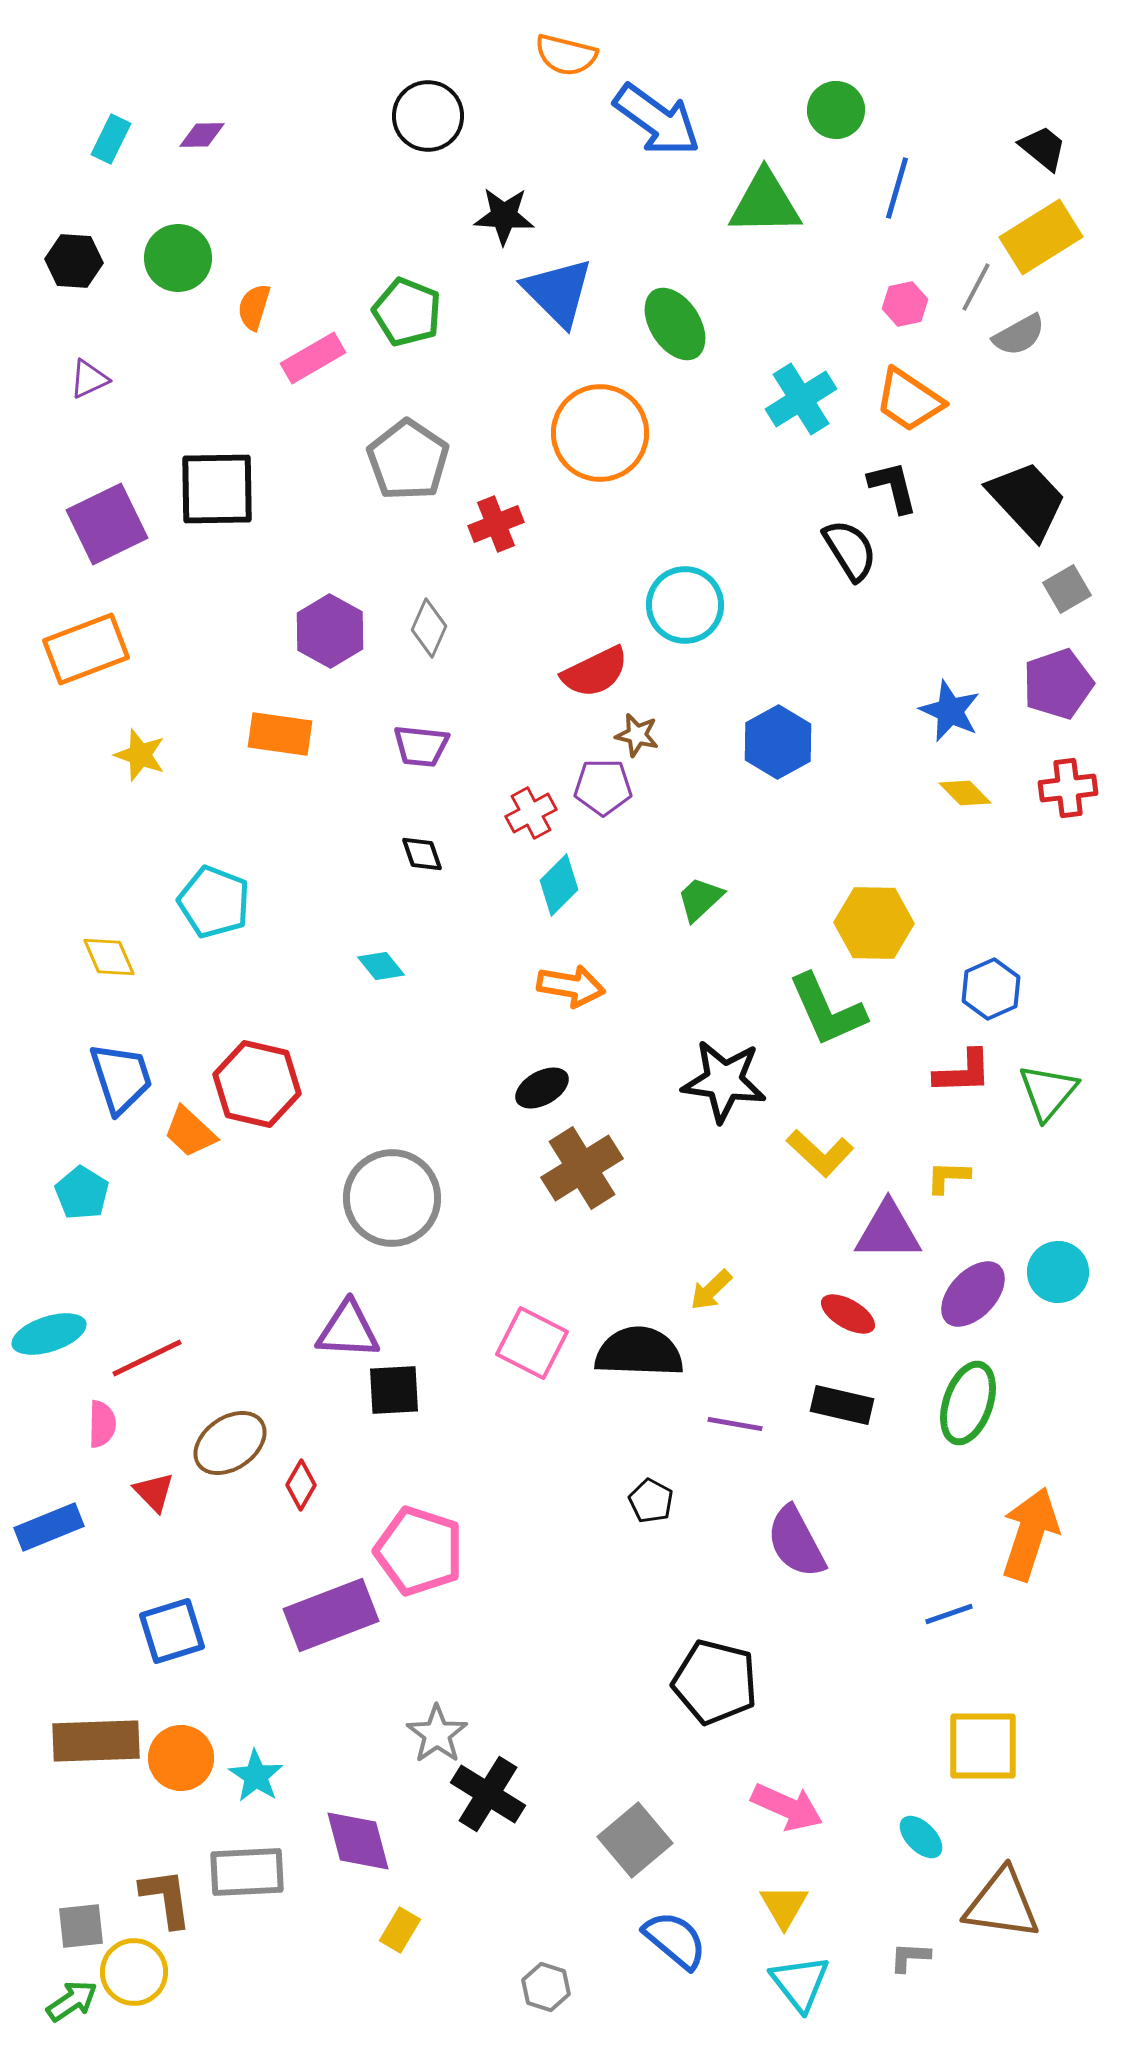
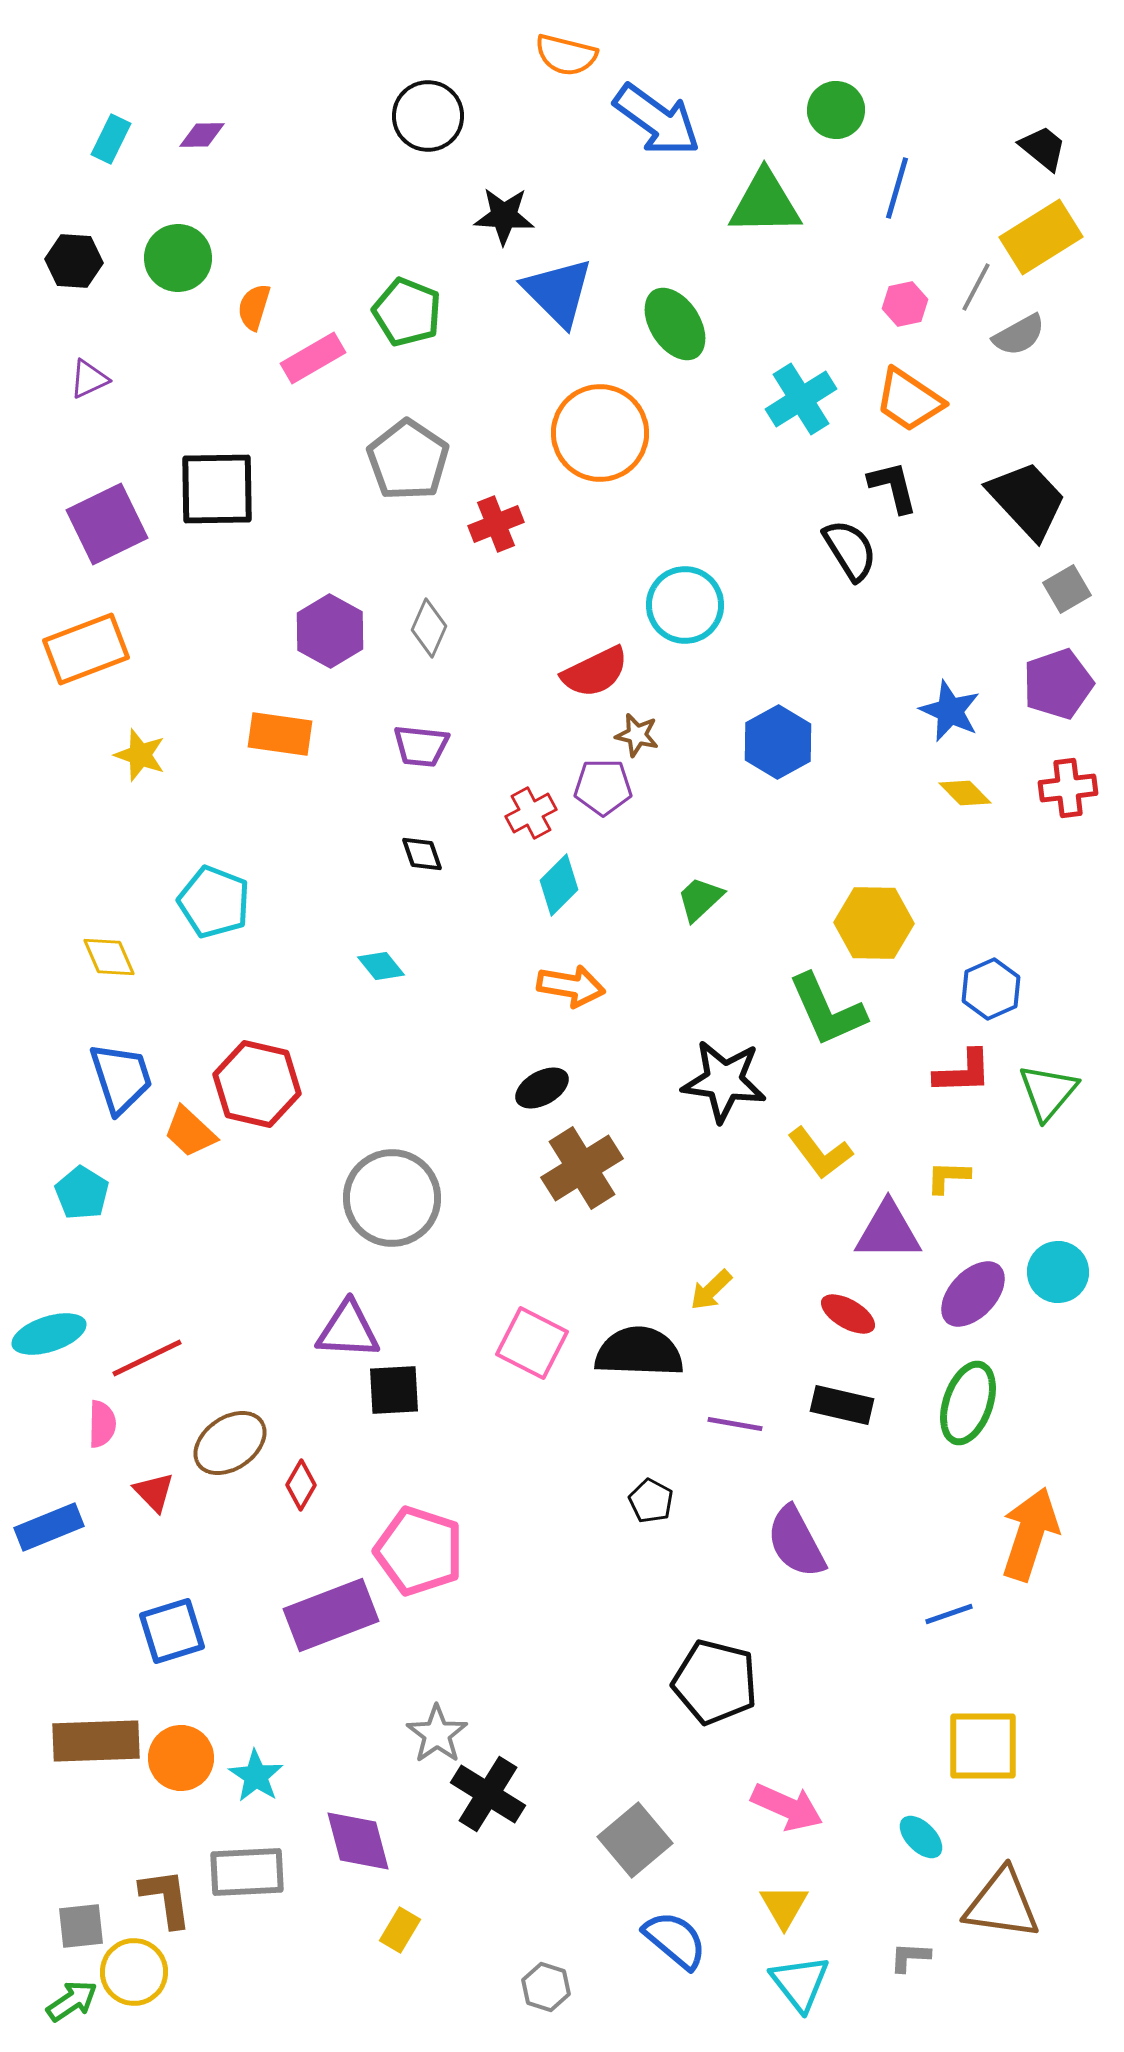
yellow L-shape at (820, 1153): rotated 10 degrees clockwise
